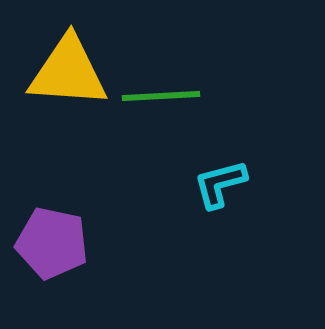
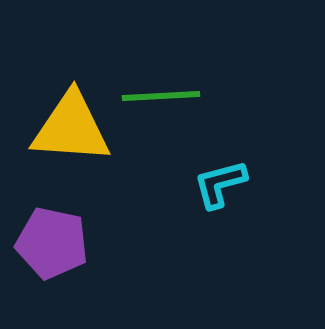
yellow triangle: moved 3 px right, 56 px down
